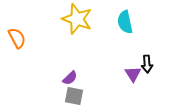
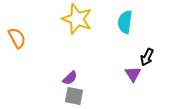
cyan semicircle: rotated 20 degrees clockwise
black arrow: moved 7 px up; rotated 30 degrees clockwise
